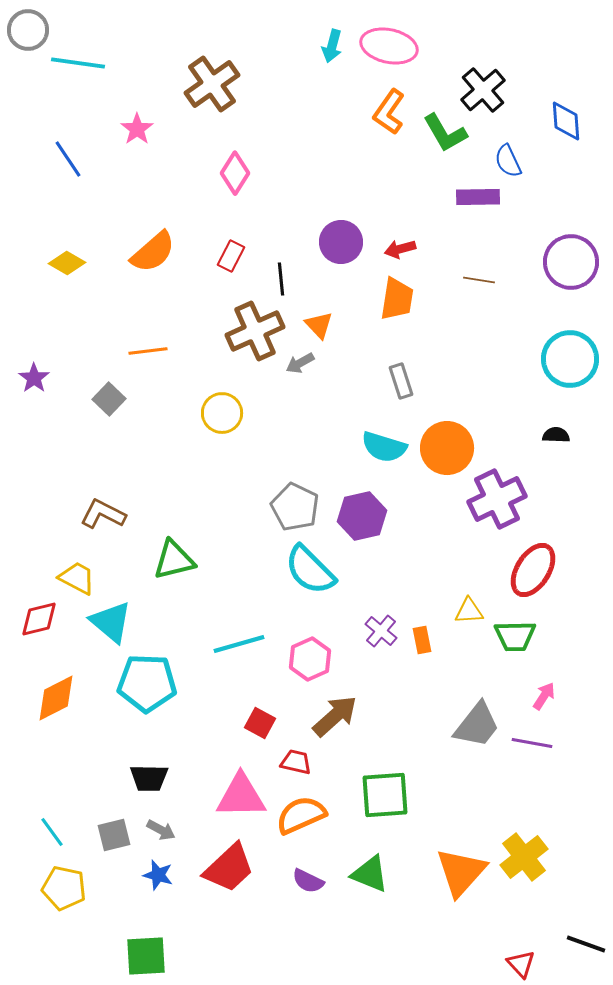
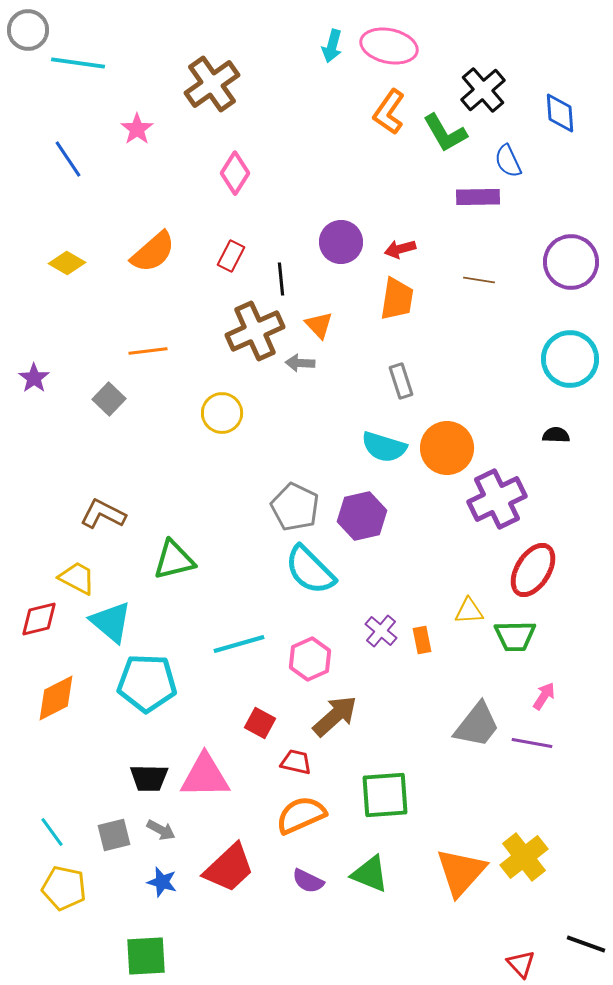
blue diamond at (566, 121): moved 6 px left, 8 px up
gray arrow at (300, 363): rotated 32 degrees clockwise
pink triangle at (241, 796): moved 36 px left, 20 px up
blue star at (158, 875): moved 4 px right, 7 px down
